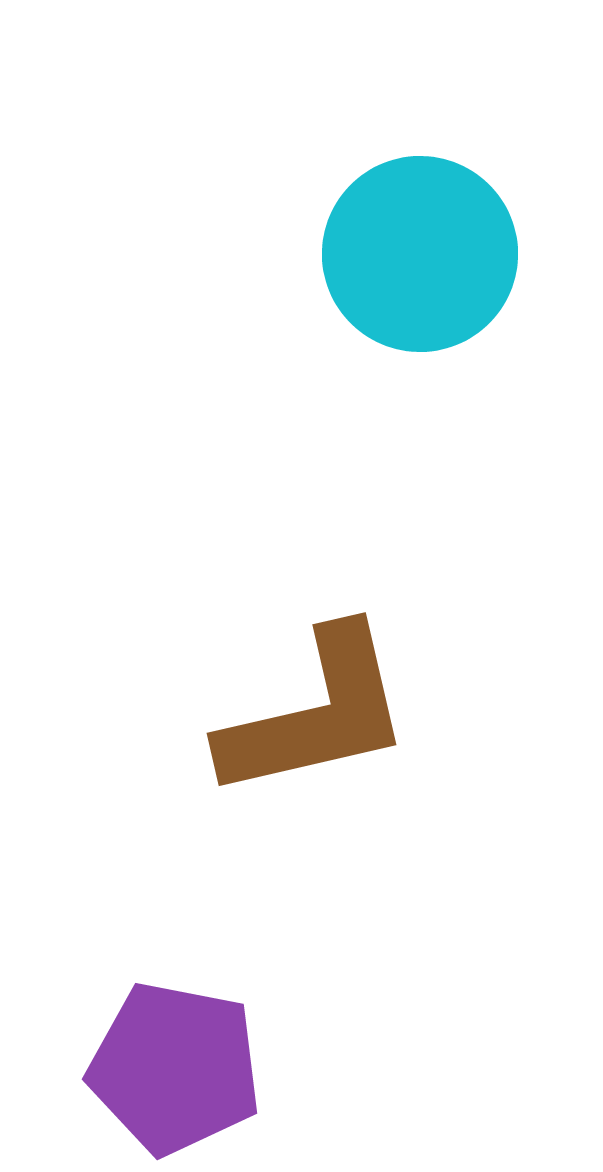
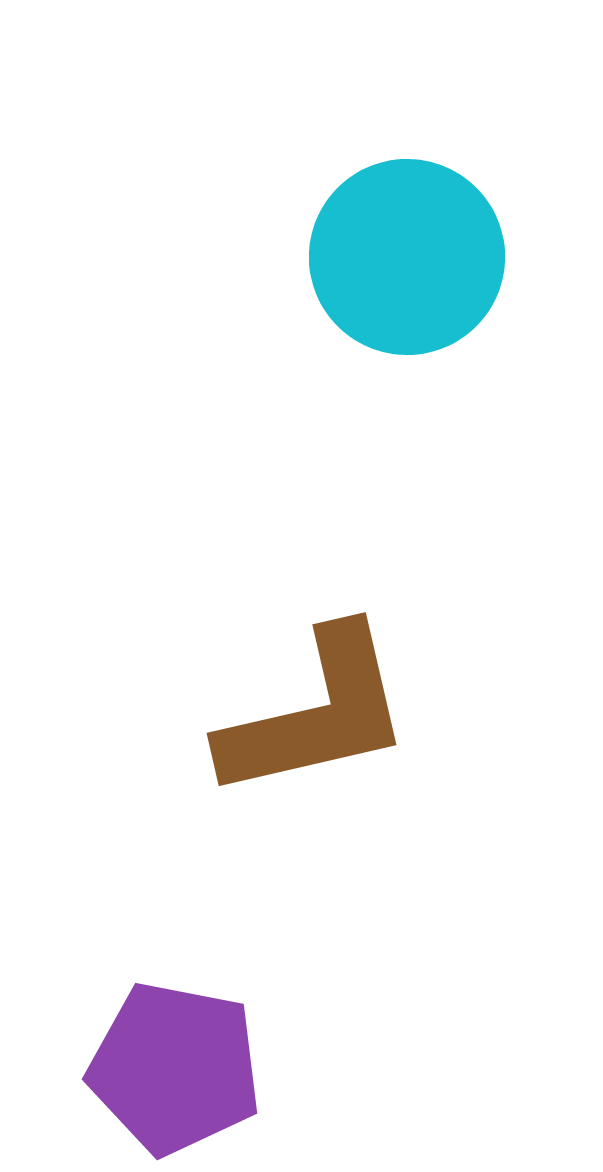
cyan circle: moved 13 px left, 3 px down
